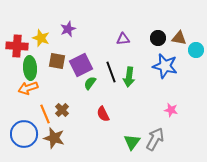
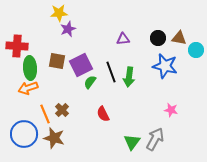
yellow star: moved 18 px right, 25 px up; rotated 24 degrees counterclockwise
green semicircle: moved 1 px up
